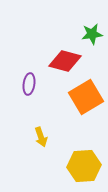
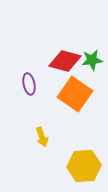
green star: moved 26 px down
purple ellipse: rotated 20 degrees counterclockwise
orange square: moved 11 px left, 3 px up; rotated 24 degrees counterclockwise
yellow arrow: moved 1 px right
